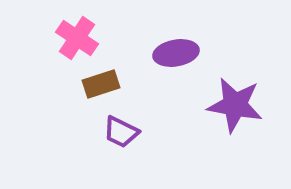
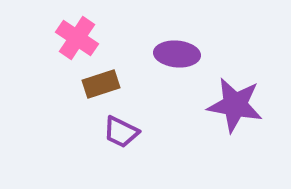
purple ellipse: moved 1 px right, 1 px down; rotated 15 degrees clockwise
